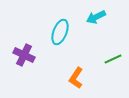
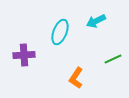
cyan arrow: moved 4 px down
purple cross: rotated 30 degrees counterclockwise
